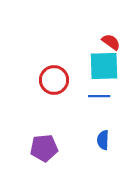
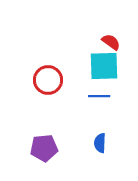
red circle: moved 6 px left
blue semicircle: moved 3 px left, 3 px down
